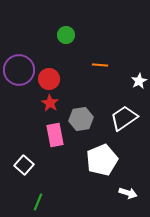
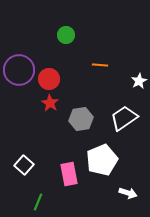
pink rectangle: moved 14 px right, 39 px down
